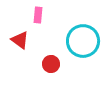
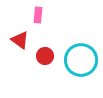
cyan circle: moved 2 px left, 19 px down
red circle: moved 6 px left, 8 px up
